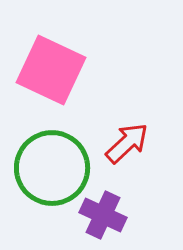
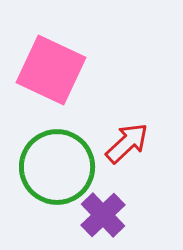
green circle: moved 5 px right, 1 px up
purple cross: rotated 21 degrees clockwise
